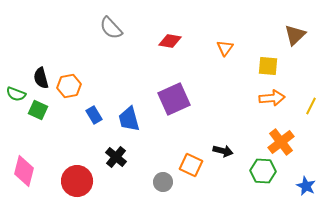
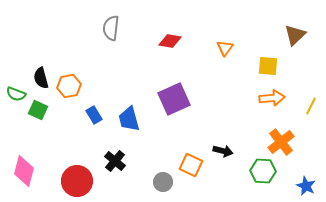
gray semicircle: rotated 50 degrees clockwise
black cross: moved 1 px left, 4 px down
